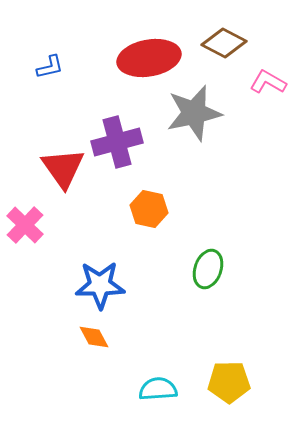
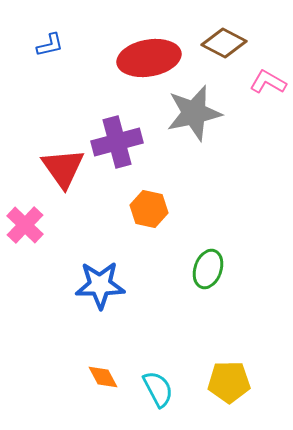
blue L-shape: moved 22 px up
orange diamond: moved 9 px right, 40 px down
cyan semicircle: rotated 66 degrees clockwise
